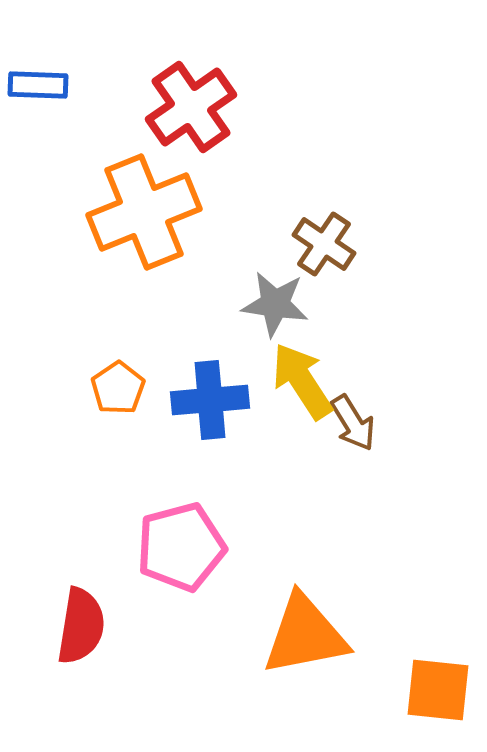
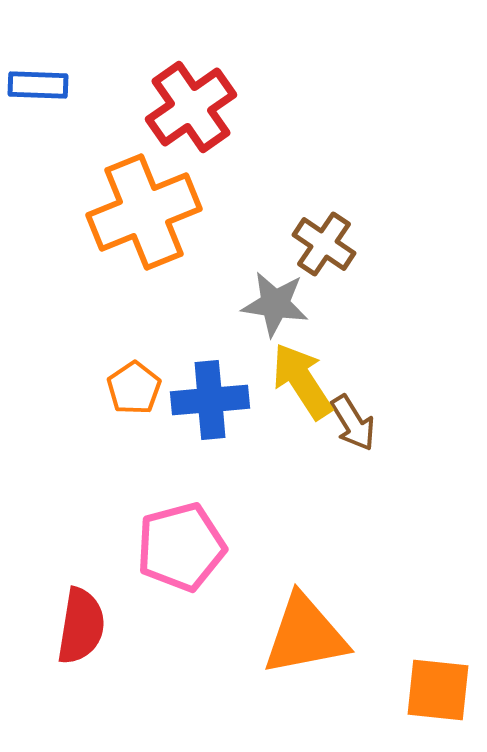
orange pentagon: moved 16 px right
